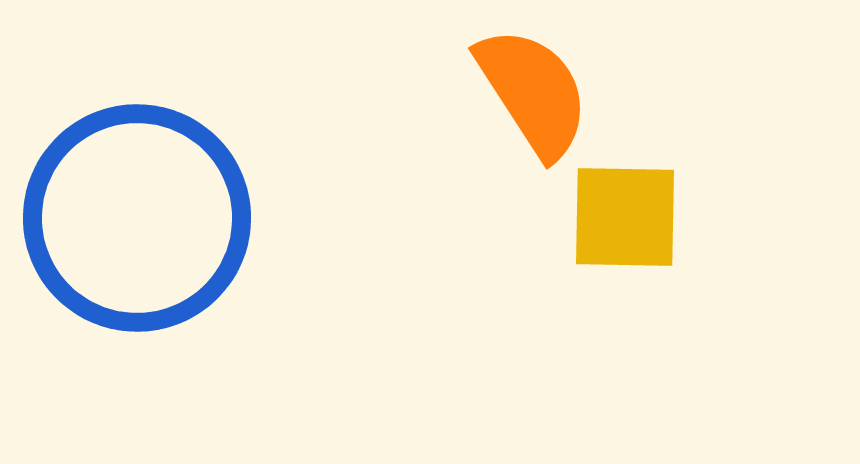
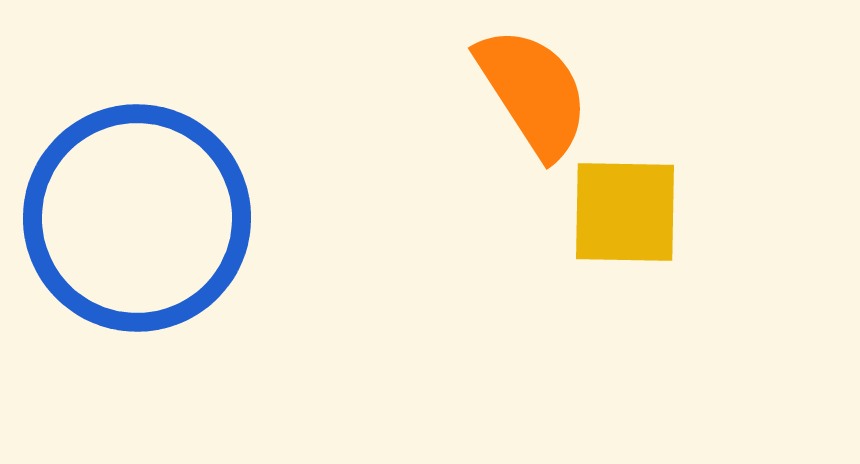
yellow square: moved 5 px up
